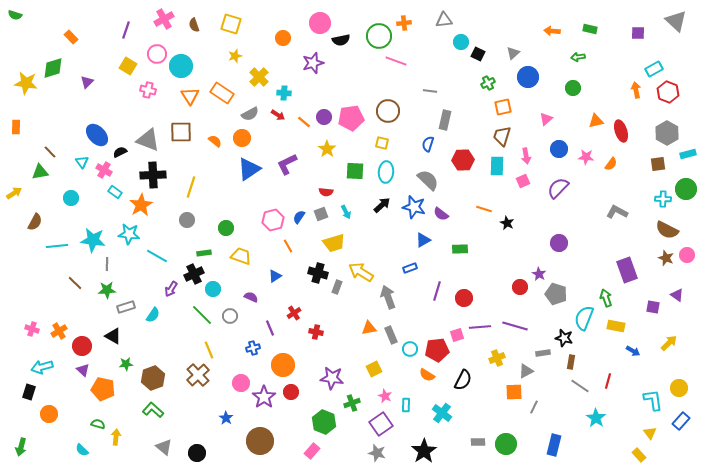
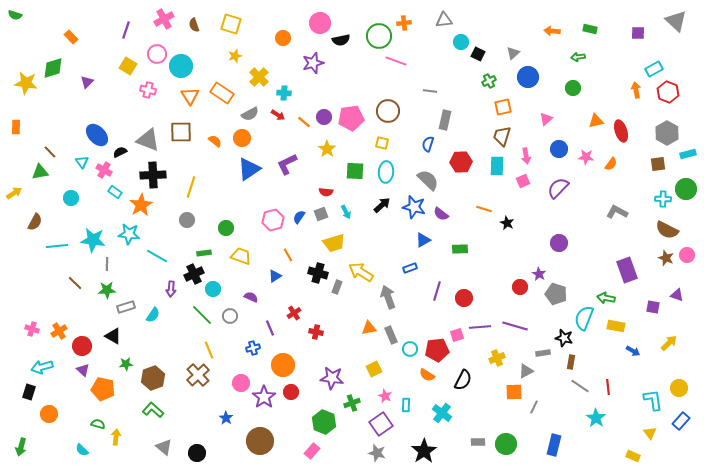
green cross at (488, 83): moved 1 px right, 2 px up
red hexagon at (463, 160): moved 2 px left, 2 px down
orange line at (288, 246): moved 9 px down
purple arrow at (171, 289): rotated 28 degrees counterclockwise
purple triangle at (677, 295): rotated 16 degrees counterclockwise
green arrow at (606, 298): rotated 60 degrees counterclockwise
red line at (608, 381): moved 6 px down; rotated 21 degrees counterclockwise
yellow rectangle at (639, 455): moved 6 px left, 1 px down; rotated 24 degrees counterclockwise
